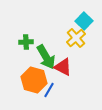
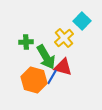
cyan square: moved 2 px left
yellow cross: moved 12 px left
red triangle: rotated 12 degrees counterclockwise
blue line: moved 3 px right, 13 px up
